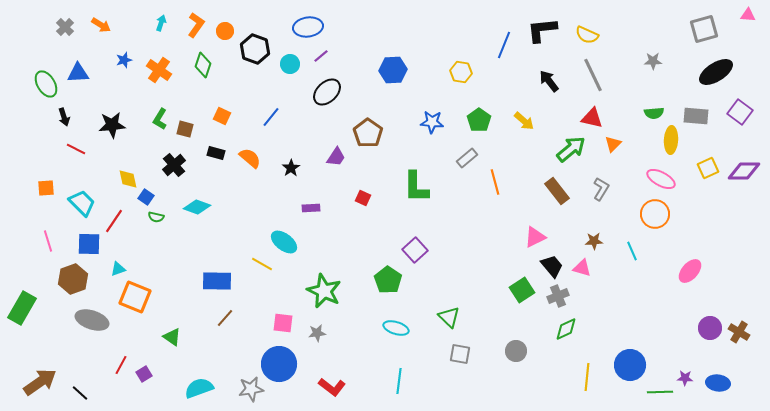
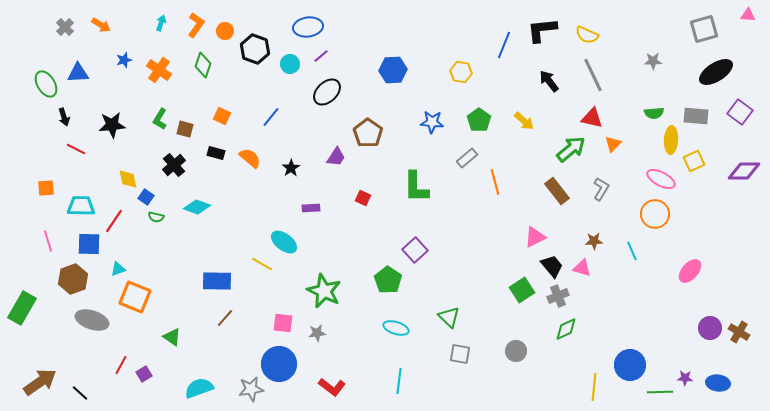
yellow square at (708, 168): moved 14 px left, 7 px up
cyan trapezoid at (82, 203): moved 1 px left, 3 px down; rotated 44 degrees counterclockwise
yellow line at (587, 377): moved 7 px right, 10 px down
